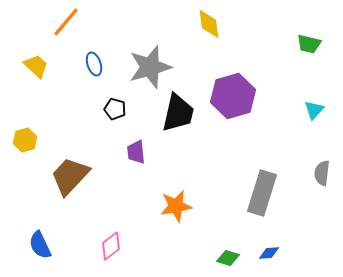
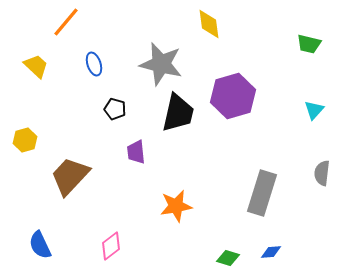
gray star: moved 11 px right, 3 px up; rotated 30 degrees clockwise
blue diamond: moved 2 px right, 1 px up
